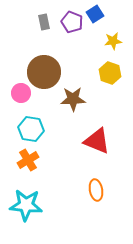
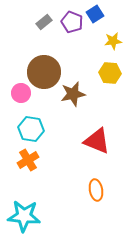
gray rectangle: rotated 63 degrees clockwise
yellow hexagon: rotated 15 degrees counterclockwise
brown star: moved 5 px up; rotated 10 degrees counterclockwise
cyan star: moved 2 px left, 11 px down
